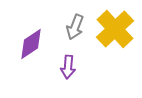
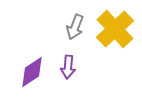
purple diamond: moved 1 px right, 28 px down
